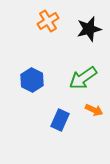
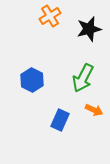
orange cross: moved 2 px right, 5 px up
green arrow: rotated 28 degrees counterclockwise
